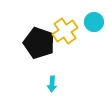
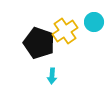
cyan arrow: moved 8 px up
